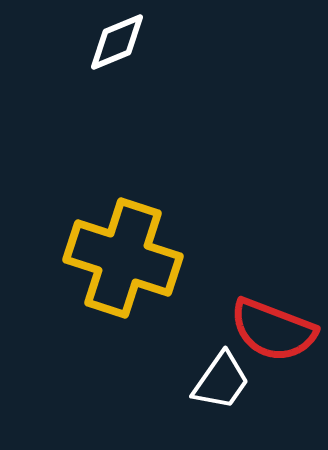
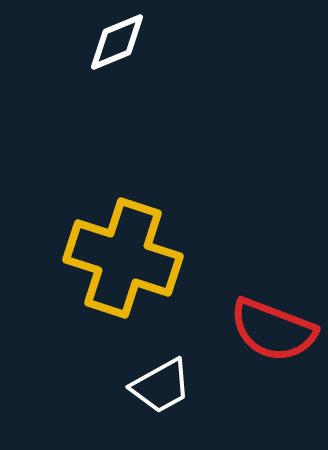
white trapezoid: moved 60 px left, 5 px down; rotated 26 degrees clockwise
